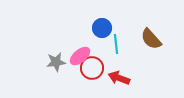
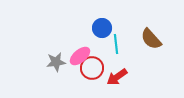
red arrow: moved 2 px left, 1 px up; rotated 55 degrees counterclockwise
